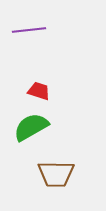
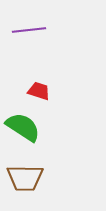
green semicircle: moved 8 px left; rotated 63 degrees clockwise
brown trapezoid: moved 31 px left, 4 px down
